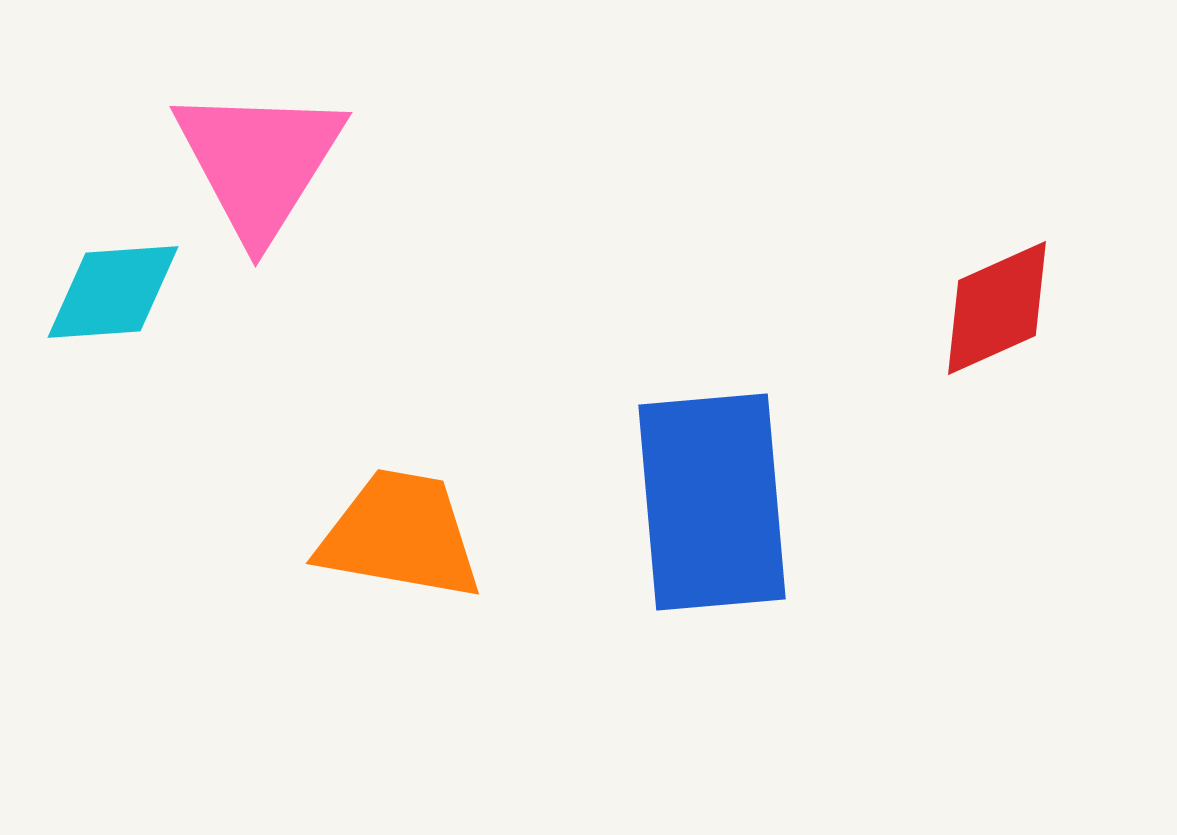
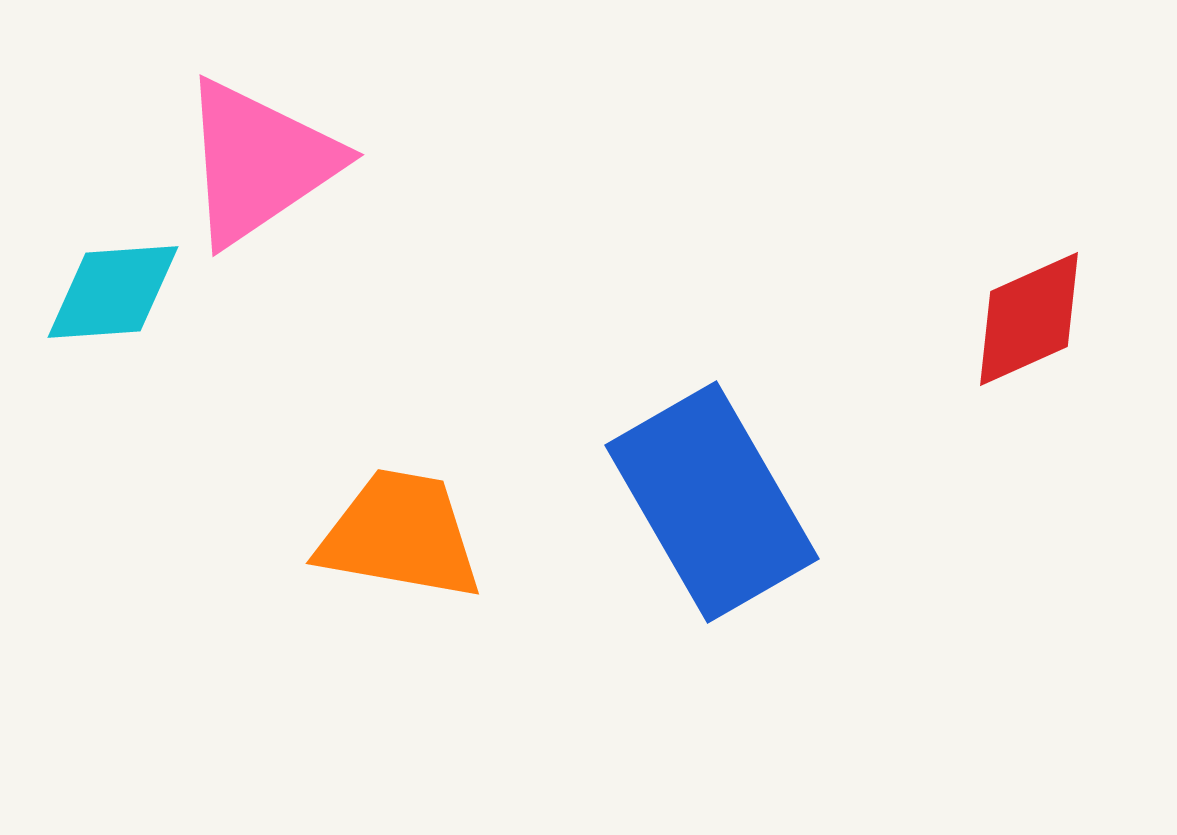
pink triangle: rotated 24 degrees clockwise
red diamond: moved 32 px right, 11 px down
blue rectangle: rotated 25 degrees counterclockwise
